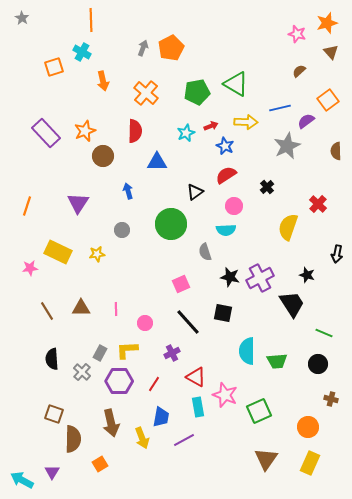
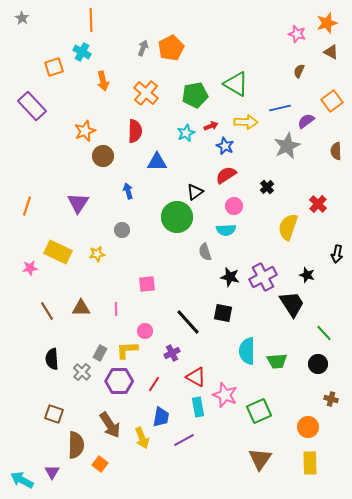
brown triangle at (331, 52): rotated 21 degrees counterclockwise
brown semicircle at (299, 71): rotated 24 degrees counterclockwise
green pentagon at (197, 92): moved 2 px left, 3 px down
orange square at (328, 100): moved 4 px right, 1 px down
purple rectangle at (46, 133): moved 14 px left, 27 px up
green circle at (171, 224): moved 6 px right, 7 px up
purple cross at (260, 278): moved 3 px right, 1 px up
pink square at (181, 284): moved 34 px left; rotated 18 degrees clockwise
pink circle at (145, 323): moved 8 px down
green line at (324, 333): rotated 24 degrees clockwise
brown arrow at (111, 423): moved 1 px left, 2 px down; rotated 20 degrees counterclockwise
brown semicircle at (73, 439): moved 3 px right, 6 px down
brown triangle at (266, 459): moved 6 px left
yellow rectangle at (310, 463): rotated 25 degrees counterclockwise
orange square at (100, 464): rotated 21 degrees counterclockwise
